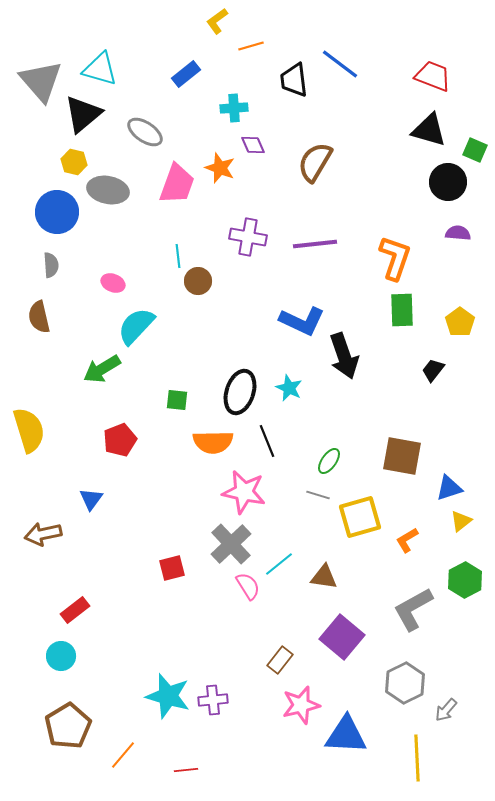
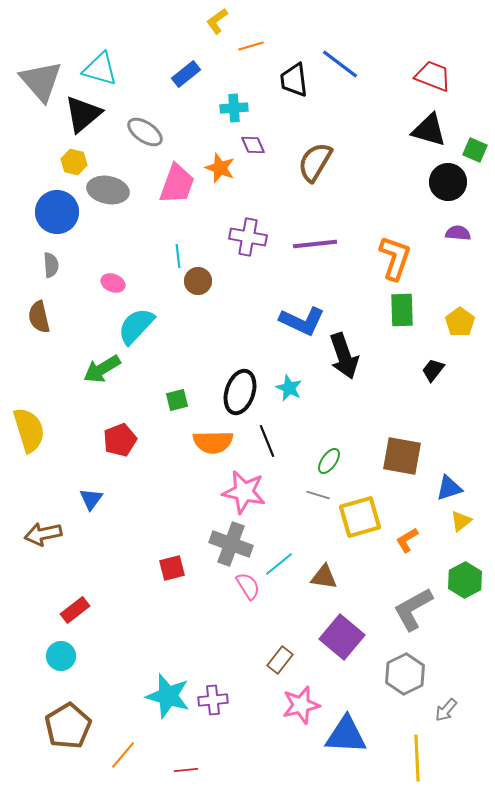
green square at (177, 400): rotated 20 degrees counterclockwise
gray cross at (231, 544): rotated 27 degrees counterclockwise
gray hexagon at (405, 683): moved 9 px up
